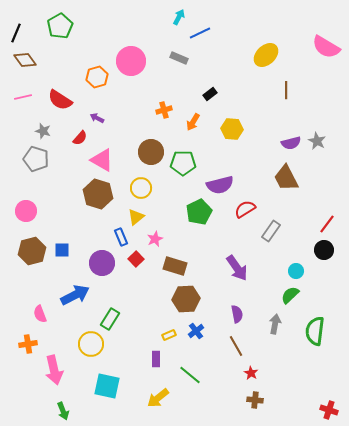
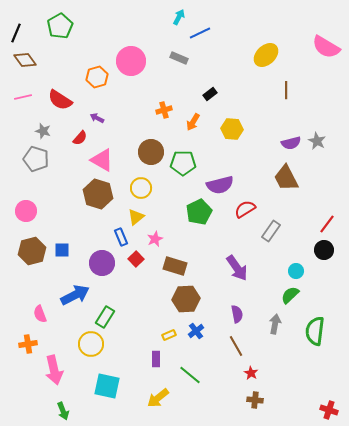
green rectangle at (110, 319): moved 5 px left, 2 px up
